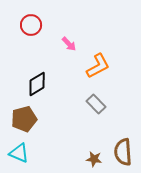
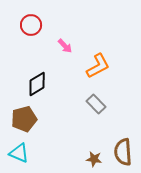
pink arrow: moved 4 px left, 2 px down
